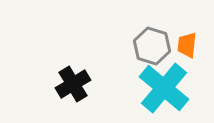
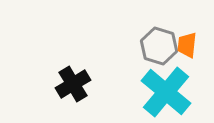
gray hexagon: moved 7 px right
cyan cross: moved 2 px right, 4 px down
